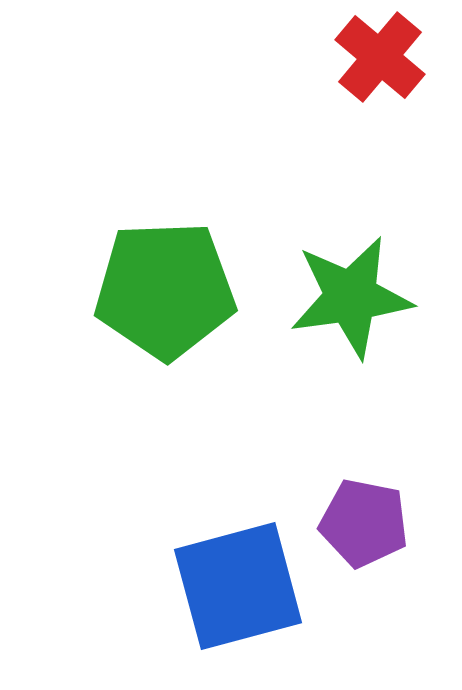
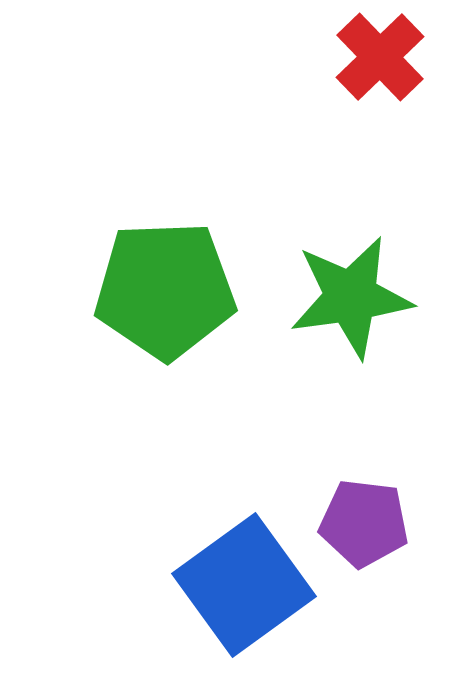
red cross: rotated 6 degrees clockwise
purple pentagon: rotated 4 degrees counterclockwise
blue square: moved 6 px right, 1 px up; rotated 21 degrees counterclockwise
